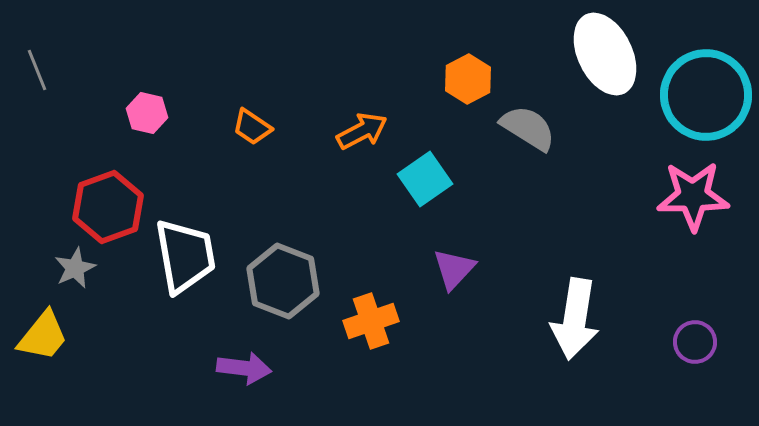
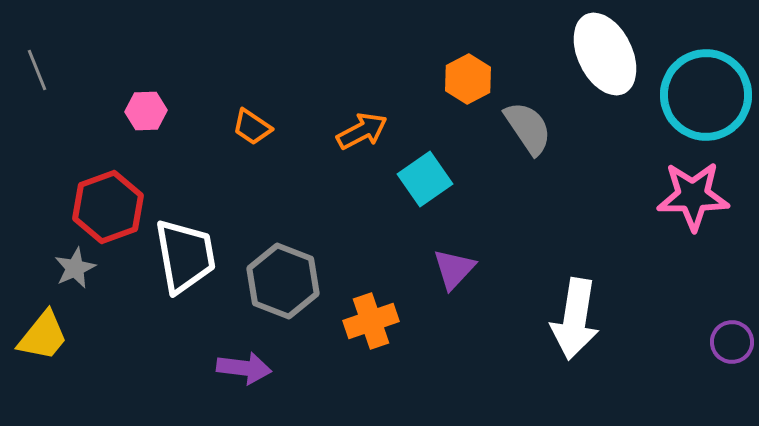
pink hexagon: moved 1 px left, 2 px up; rotated 15 degrees counterclockwise
gray semicircle: rotated 24 degrees clockwise
purple circle: moved 37 px right
